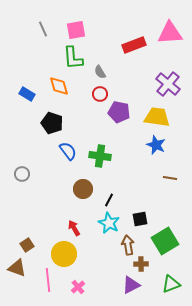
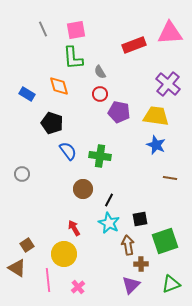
yellow trapezoid: moved 1 px left, 1 px up
green square: rotated 12 degrees clockwise
brown triangle: rotated 12 degrees clockwise
purple triangle: rotated 18 degrees counterclockwise
